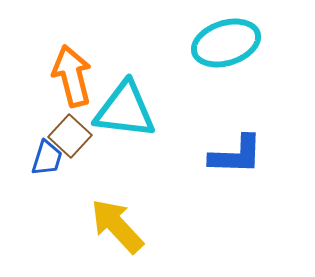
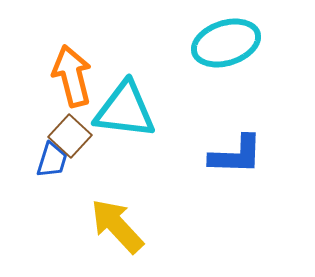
blue trapezoid: moved 5 px right, 2 px down
